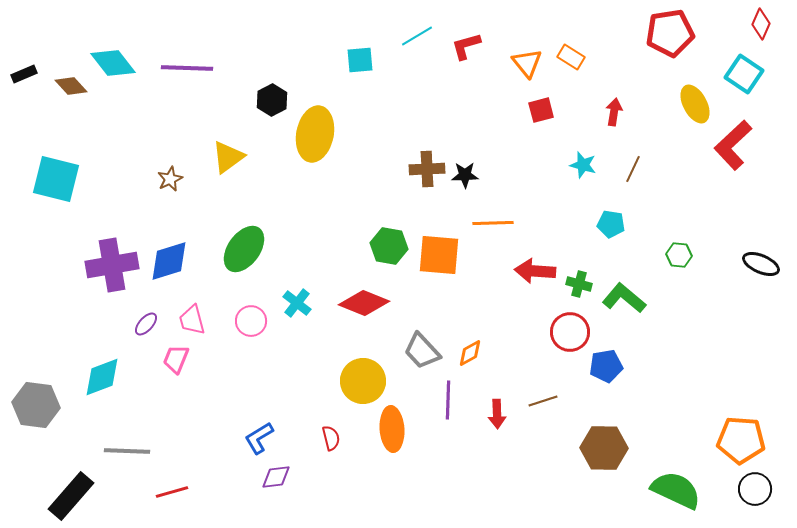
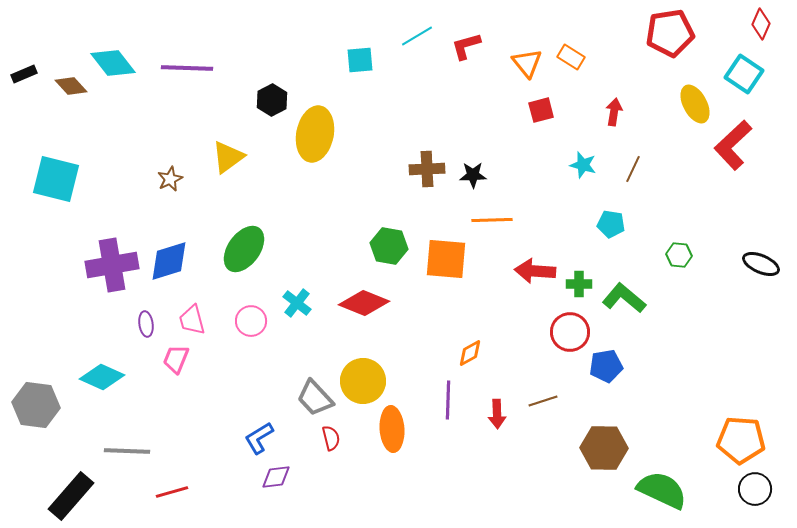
black star at (465, 175): moved 8 px right
orange line at (493, 223): moved 1 px left, 3 px up
orange square at (439, 255): moved 7 px right, 4 px down
green cross at (579, 284): rotated 15 degrees counterclockwise
purple ellipse at (146, 324): rotated 50 degrees counterclockwise
gray trapezoid at (422, 351): moved 107 px left, 47 px down
cyan diamond at (102, 377): rotated 45 degrees clockwise
green semicircle at (676, 490): moved 14 px left
